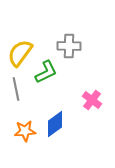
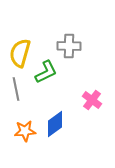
yellow semicircle: rotated 20 degrees counterclockwise
